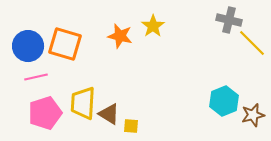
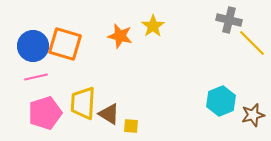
blue circle: moved 5 px right
cyan hexagon: moved 3 px left
